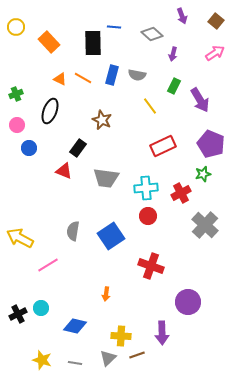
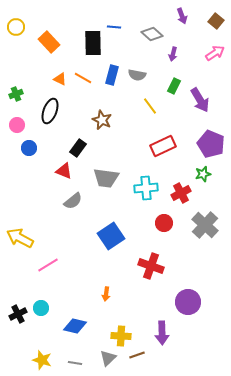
red circle at (148, 216): moved 16 px right, 7 px down
gray semicircle at (73, 231): moved 30 px up; rotated 138 degrees counterclockwise
